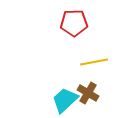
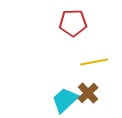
red pentagon: moved 1 px left
brown cross: rotated 15 degrees clockwise
